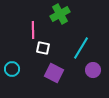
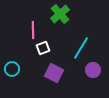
green cross: rotated 12 degrees counterclockwise
white square: rotated 32 degrees counterclockwise
